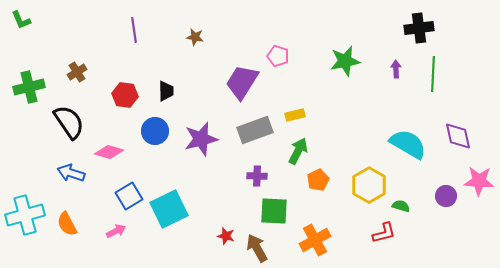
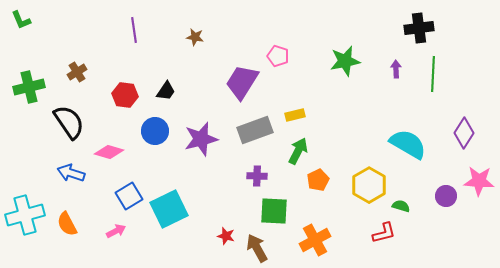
black trapezoid: rotated 35 degrees clockwise
purple diamond: moved 6 px right, 3 px up; rotated 44 degrees clockwise
